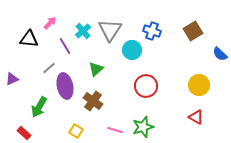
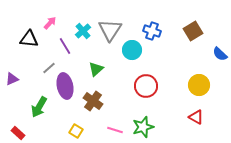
red rectangle: moved 6 px left
